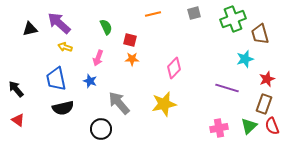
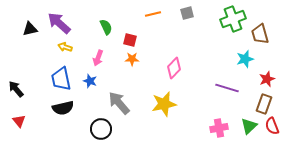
gray square: moved 7 px left
blue trapezoid: moved 5 px right
red triangle: moved 1 px right, 1 px down; rotated 16 degrees clockwise
